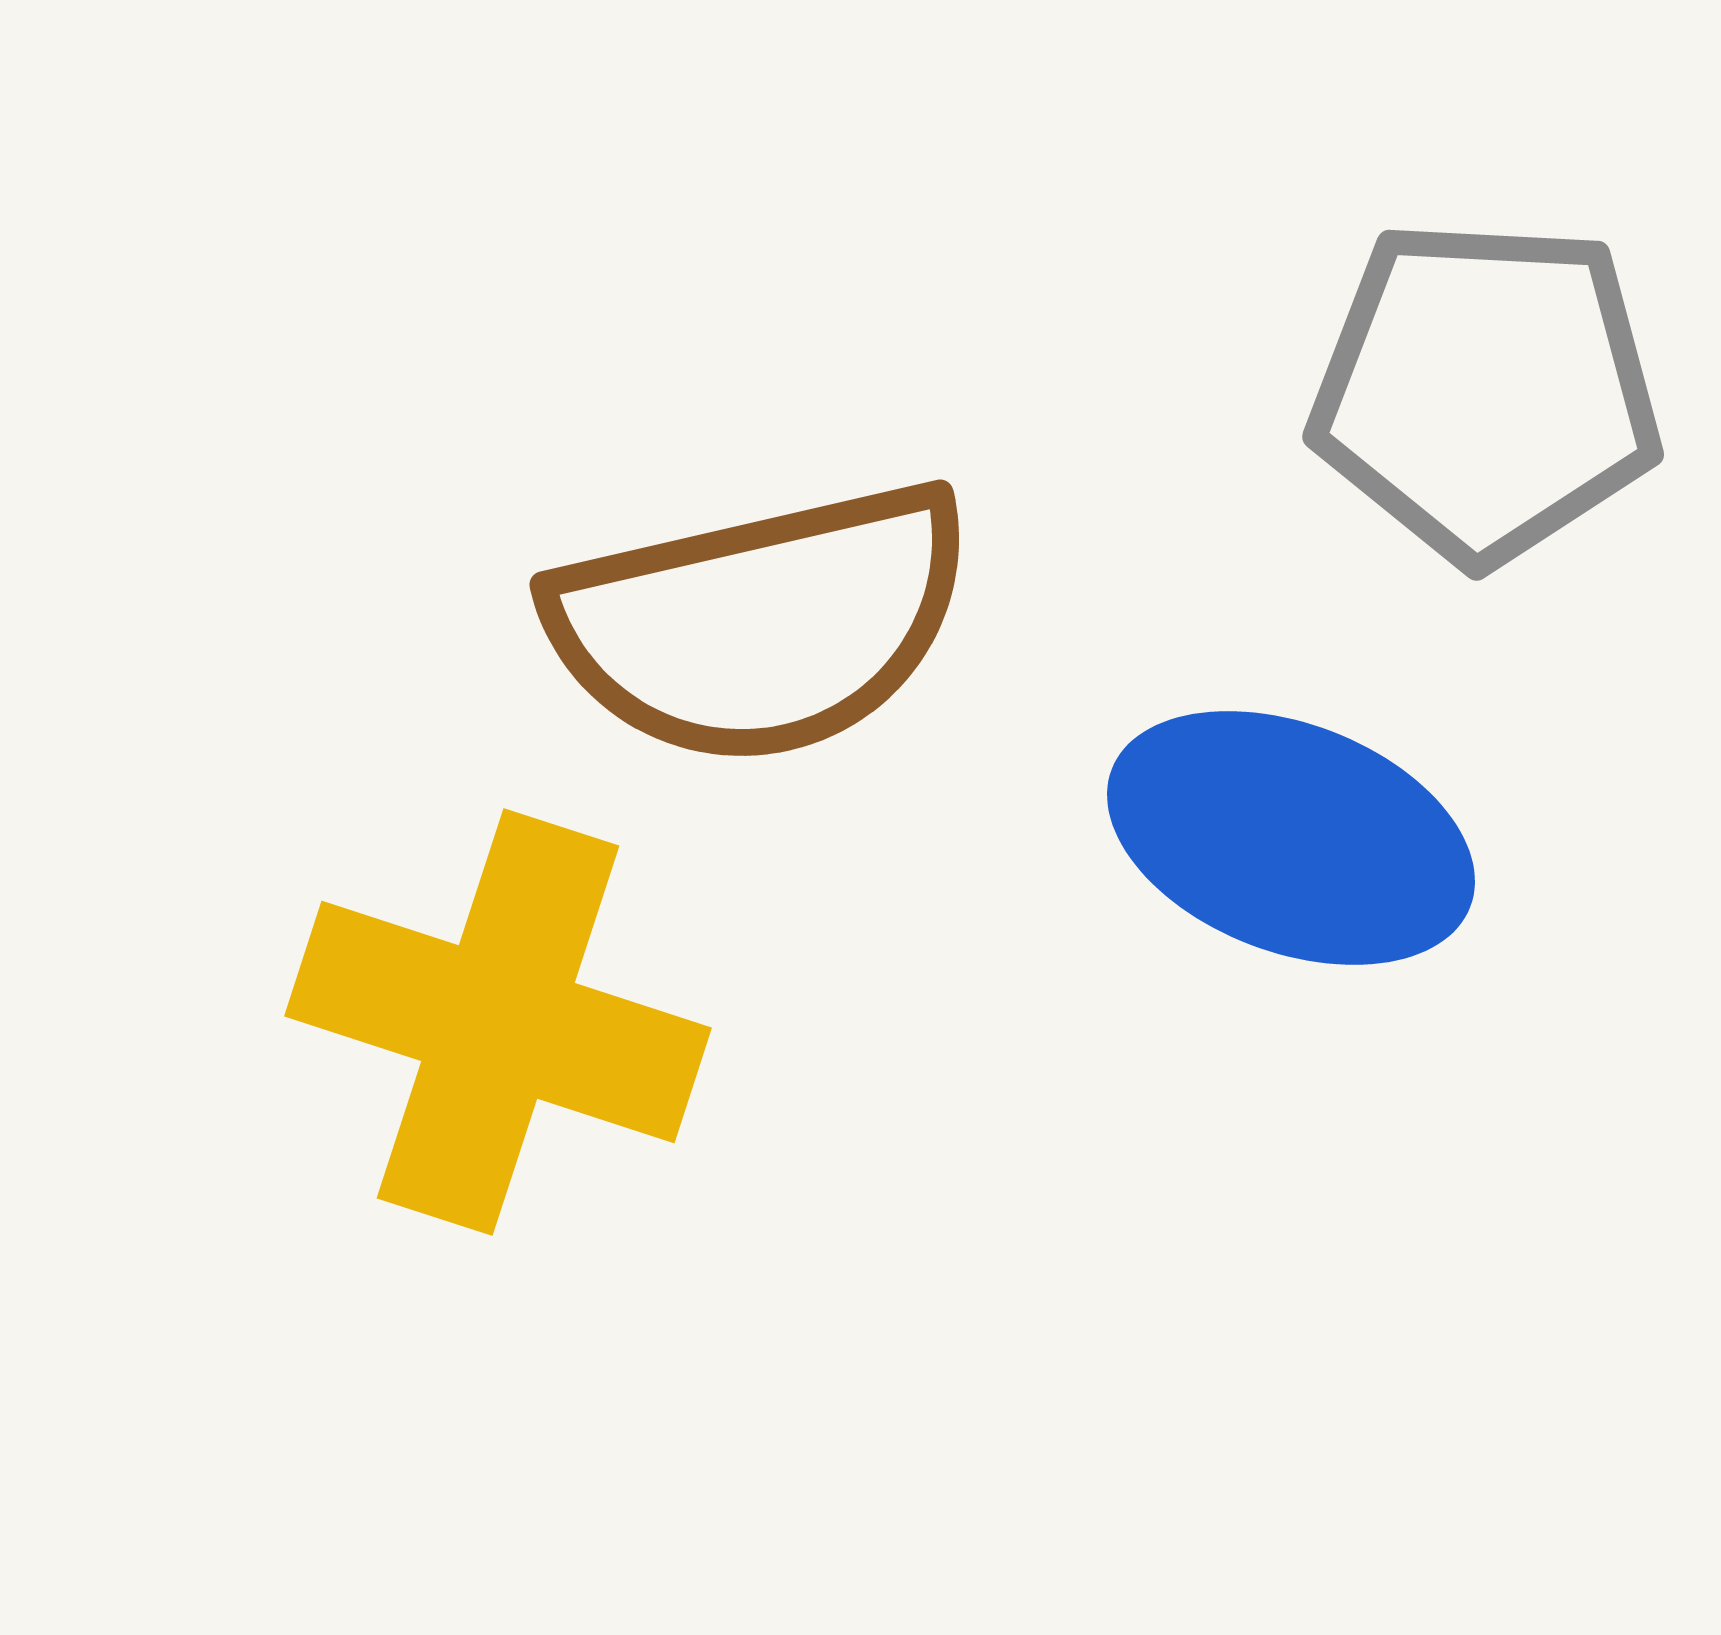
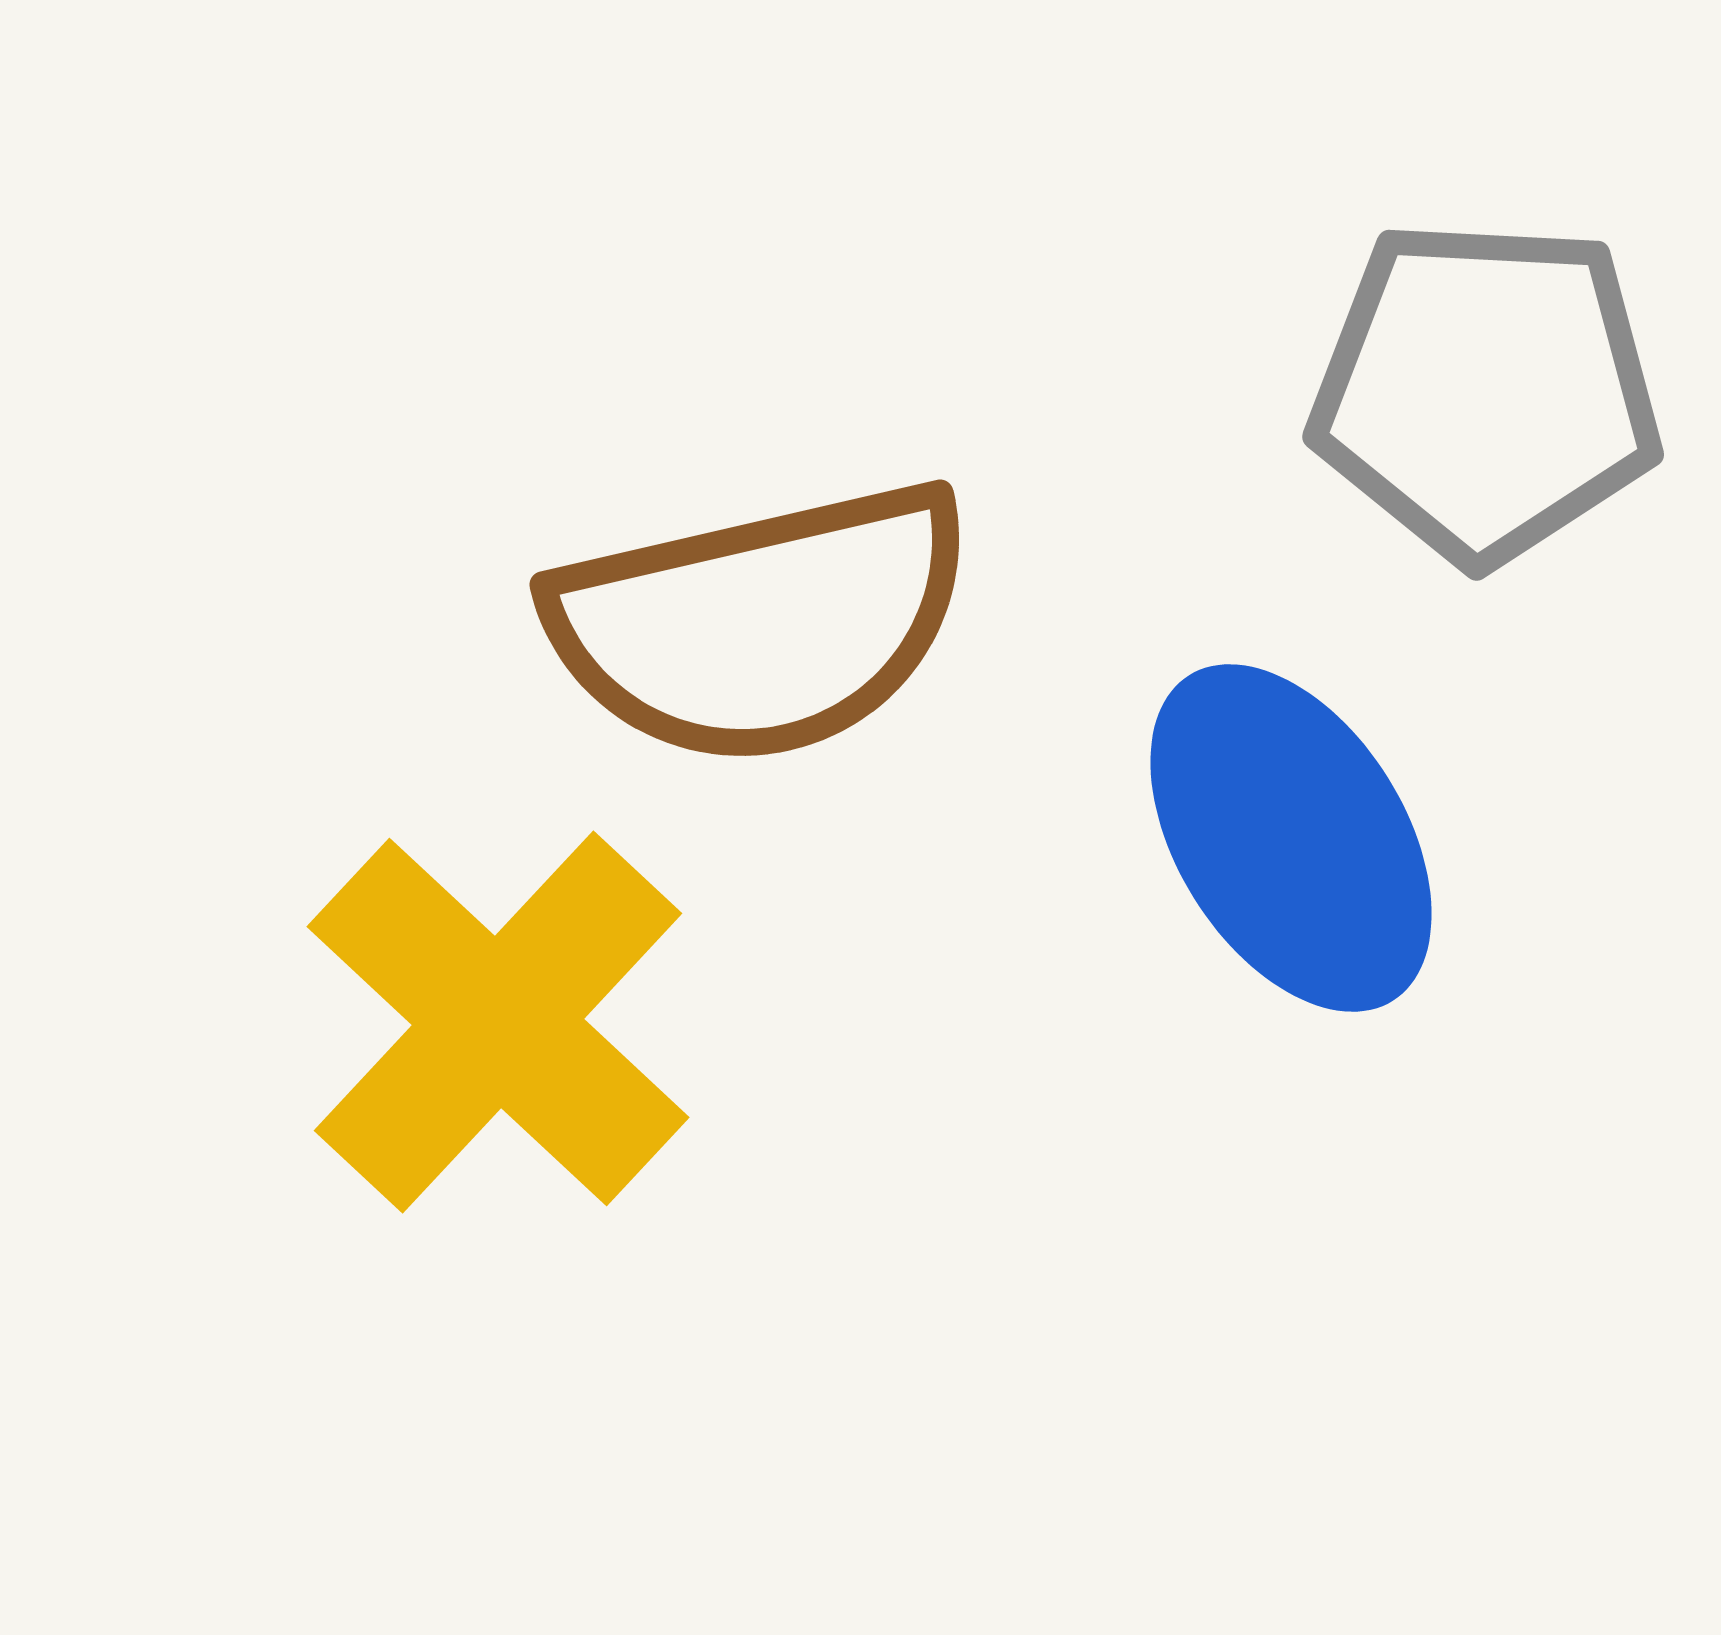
blue ellipse: rotated 37 degrees clockwise
yellow cross: rotated 25 degrees clockwise
